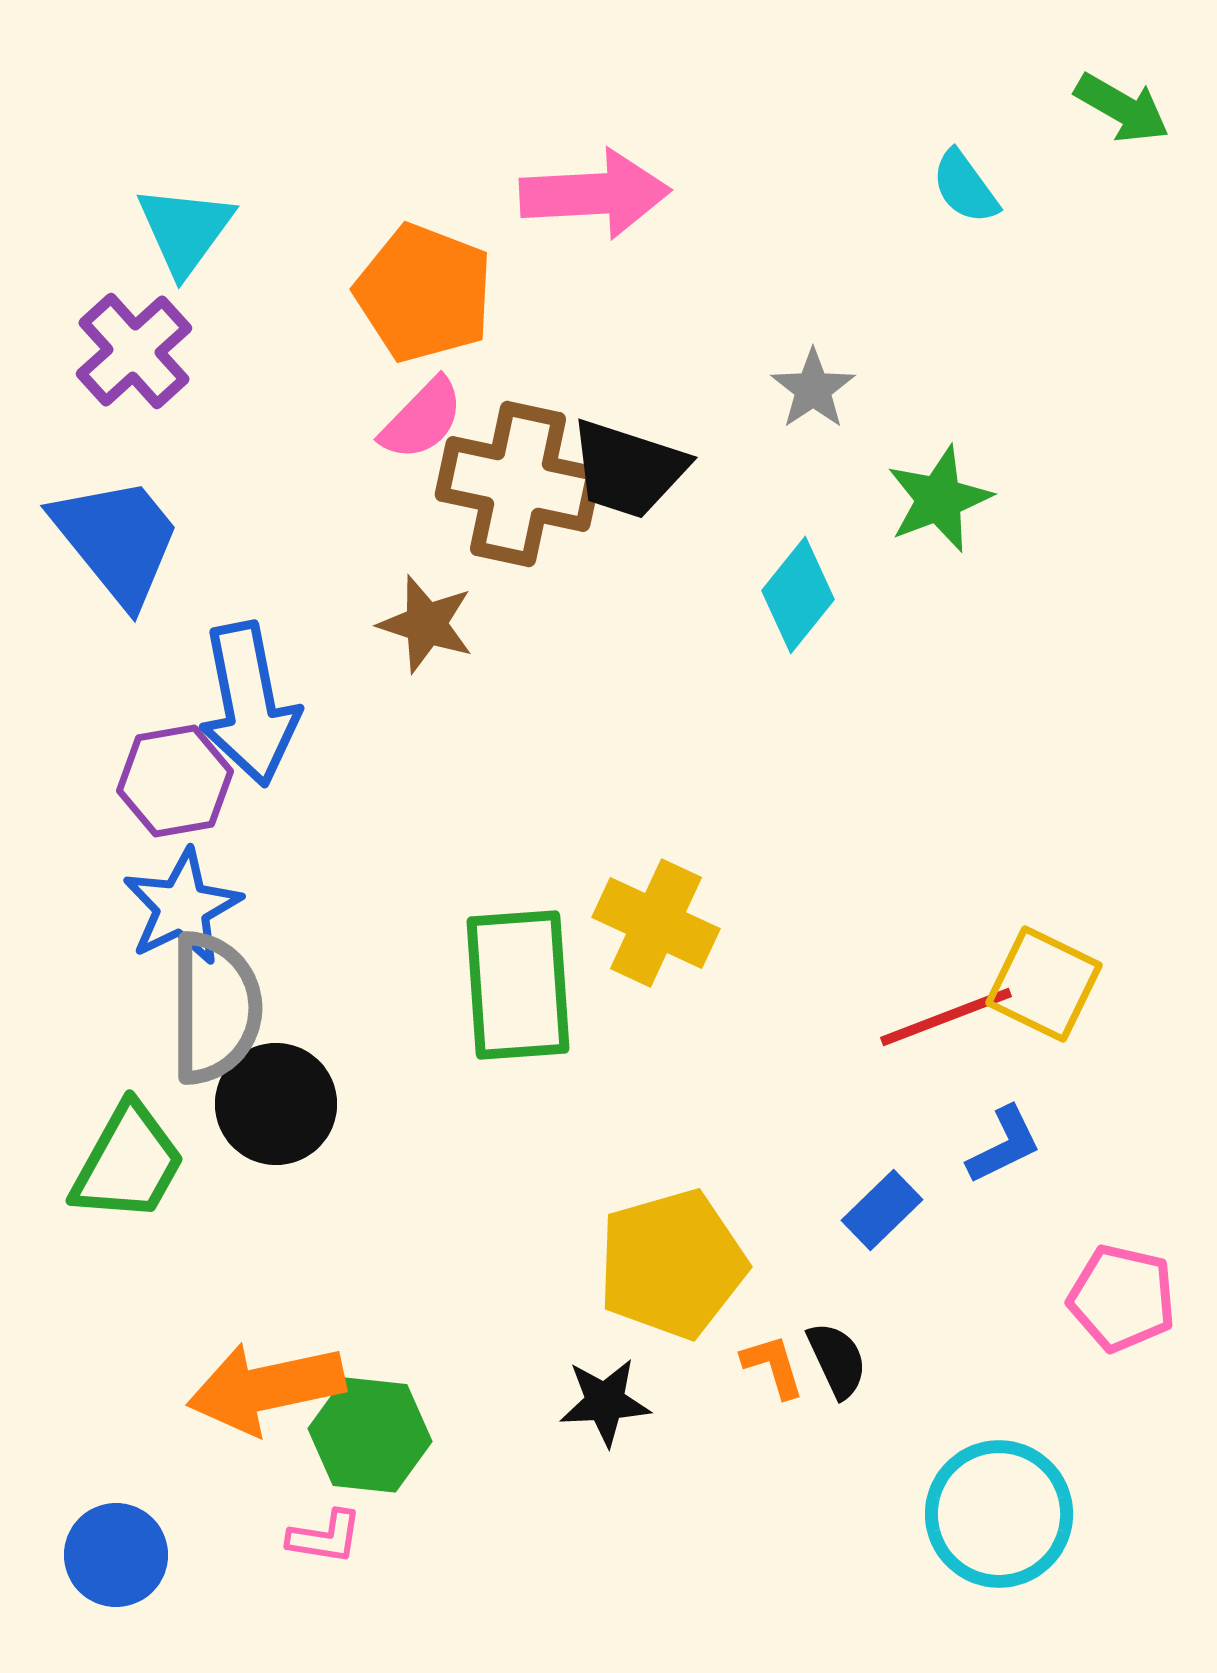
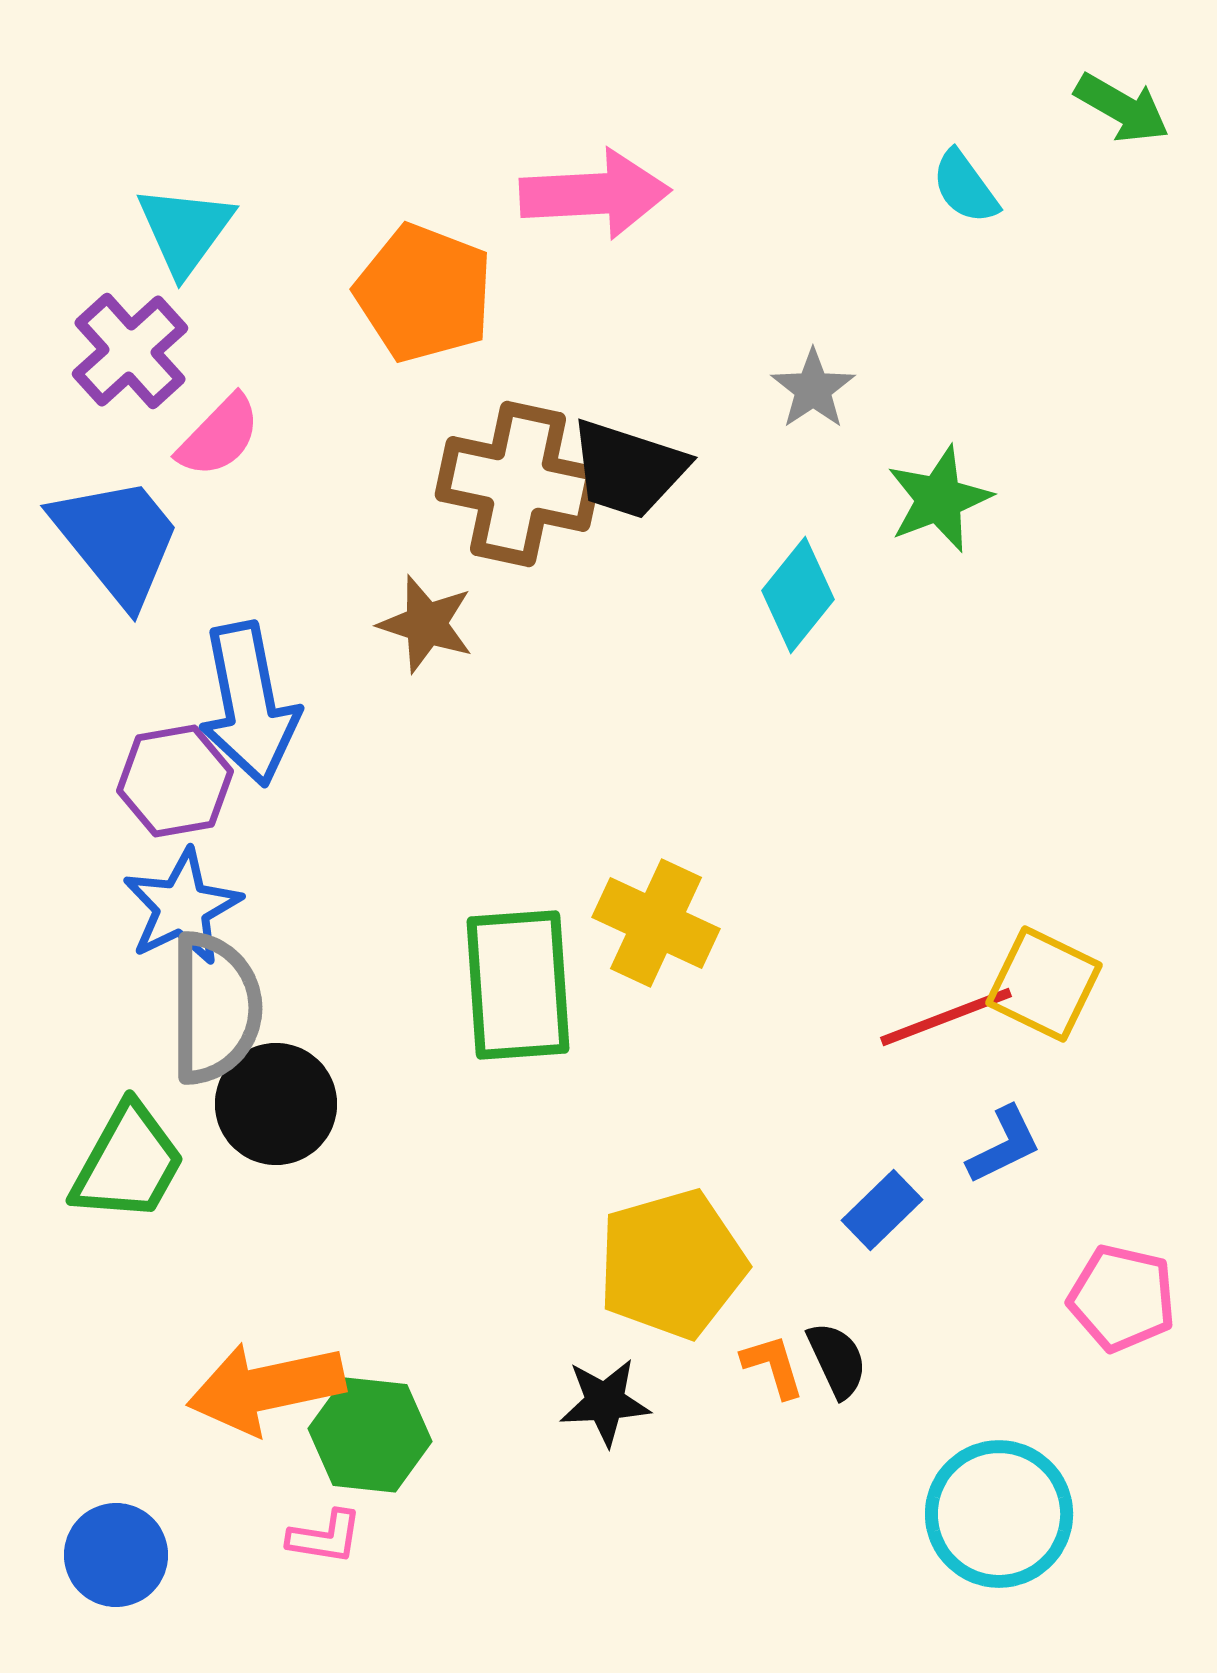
purple cross: moved 4 px left
pink semicircle: moved 203 px left, 17 px down
